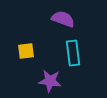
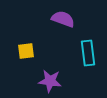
cyan rectangle: moved 15 px right
